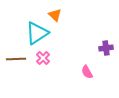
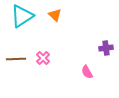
cyan triangle: moved 15 px left, 17 px up
